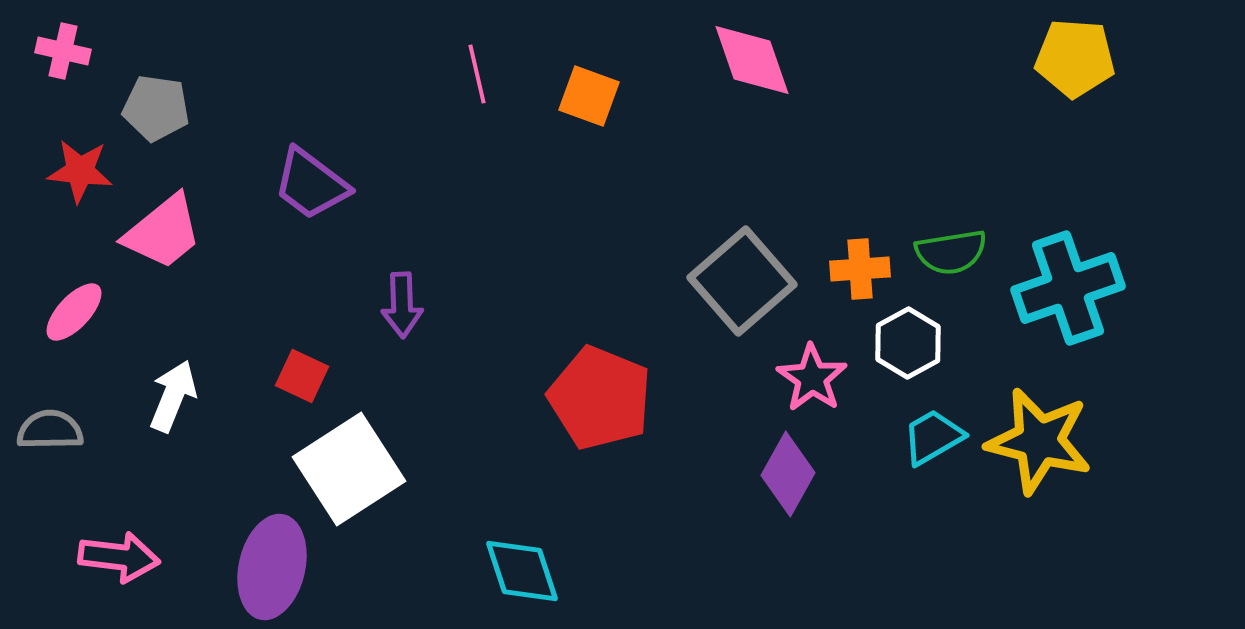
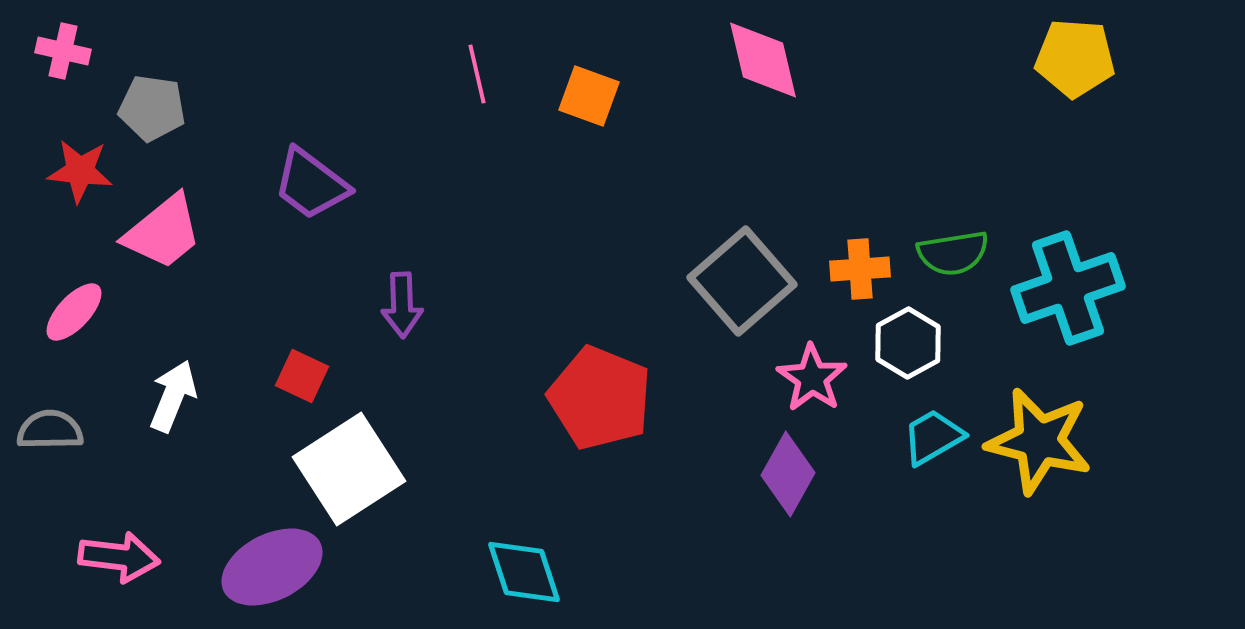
pink diamond: moved 11 px right; rotated 6 degrees clockwise
gray pentagon: moved 4 px left
green semicircle: moved 2 px right, 1 px down
purple ellipse: rotated 50 degrees clockwise
cyan diamond: moved 2 px right, 1 px down
